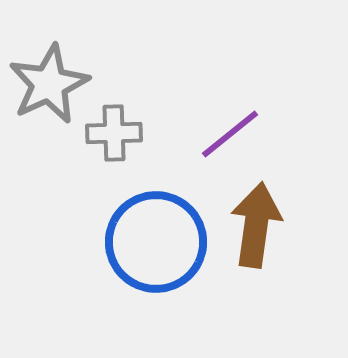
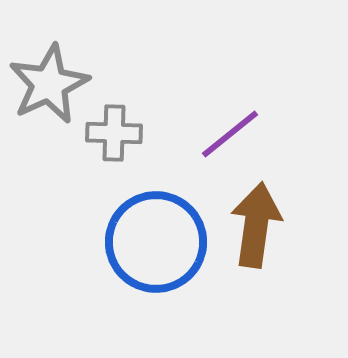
gray cross: rotated 4 degrees clockwise
